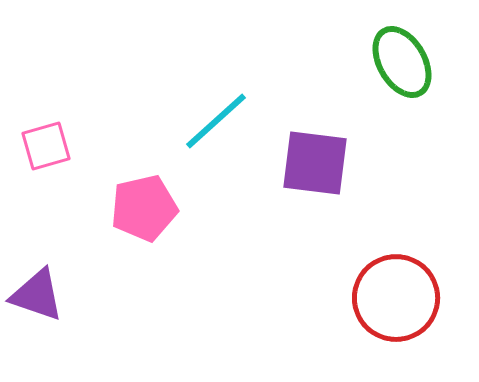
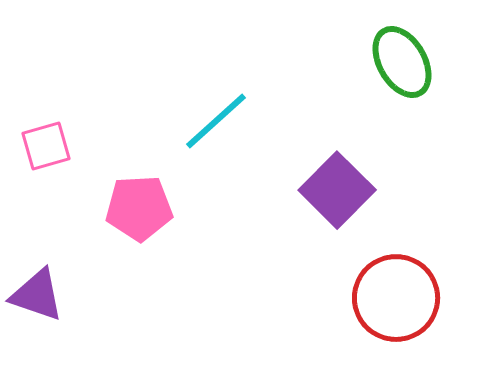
purple square: moved 22 px right, 27 px down; rotated 38 degrees clockwise
pink pentagon: moved 5 px left; rotated 10 degrees clockwise
